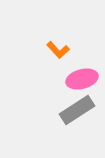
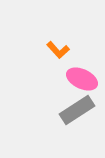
pink ellipse: rotated 40 degrees clockwise
